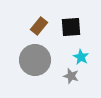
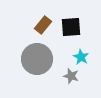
brown rectangle: moved 4 px right, 1 px up
gray circle: moved 2 px right, 1 px up
